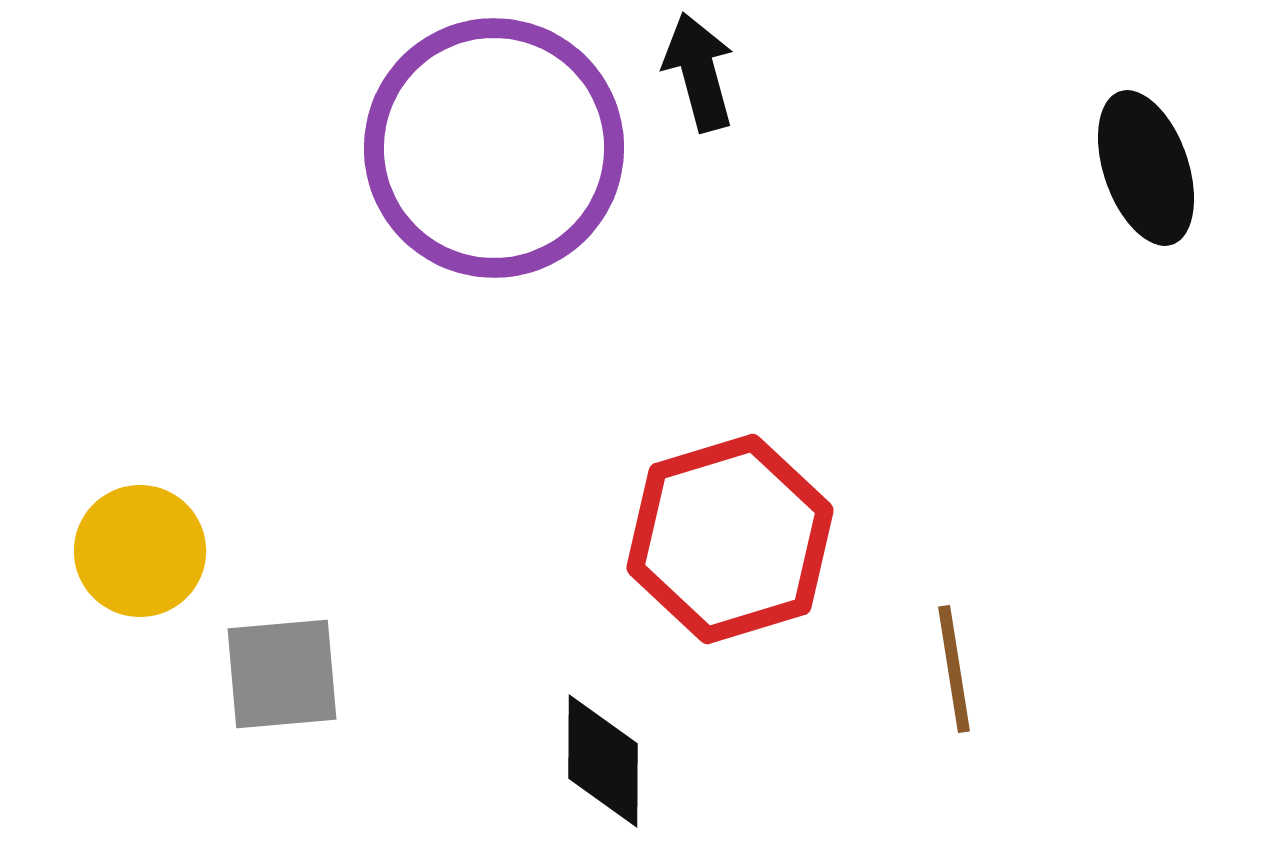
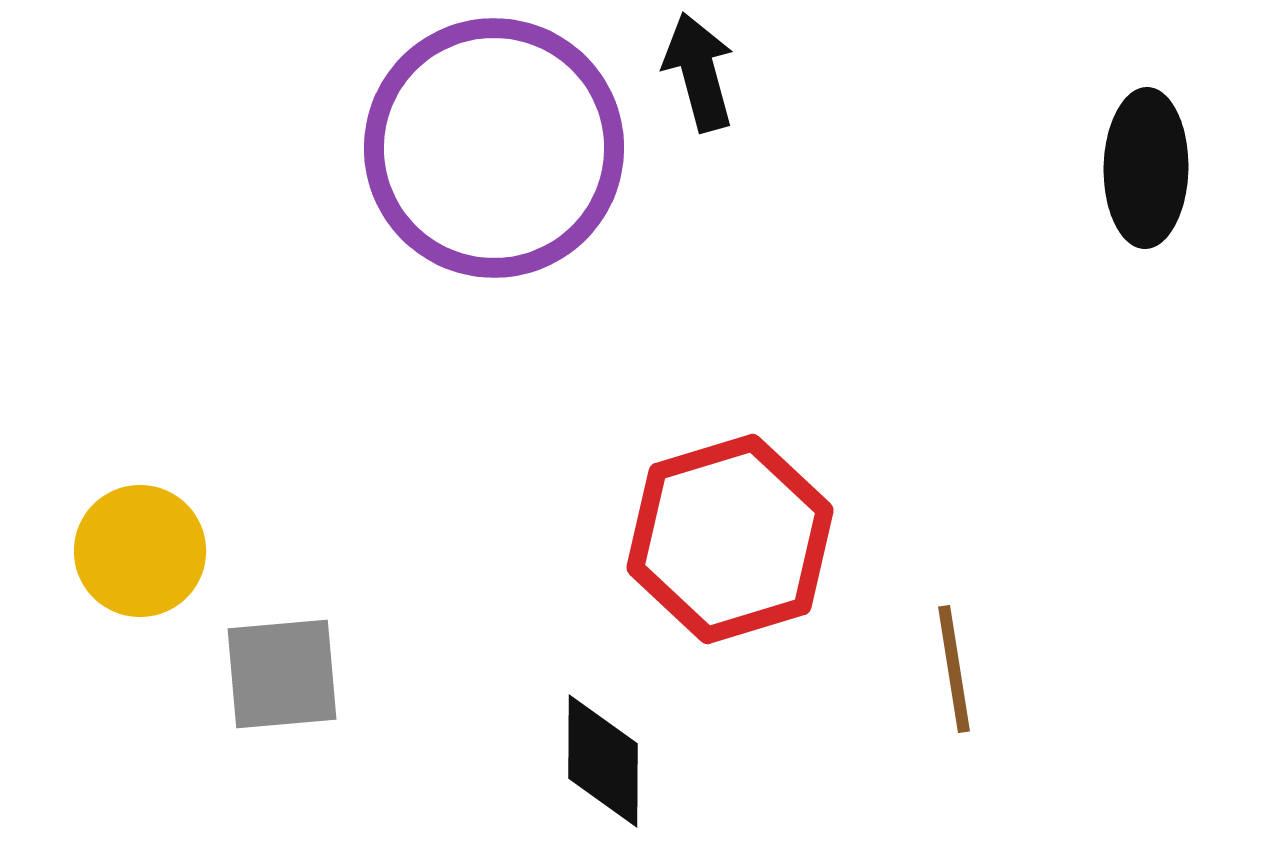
black ellipse: rotated 20 degrees clockwise
